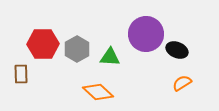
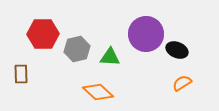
red hexagon: moved 10 px up
gray hexagon: rotated 15 degrees clockwise
